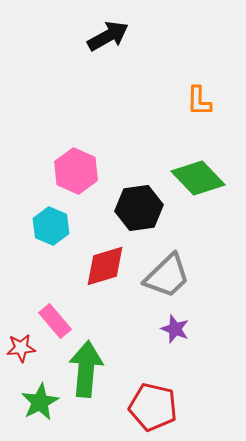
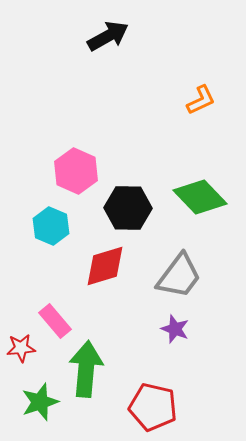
orange L-shape: moved 2 px right, 1 px up; rotated 116 degrees counterclockwise
green diamond: moved 2 px right, 19 px down
black hexagon: moved 11 px left; rotated 9 degrees clockwise
gray trapezoid: moved 12 px right; rotated 9 degrees counterclockwise
green star: rotated 9 degrees clockwise
